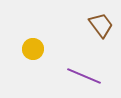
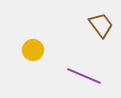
yellow circle: moved 1 px down
